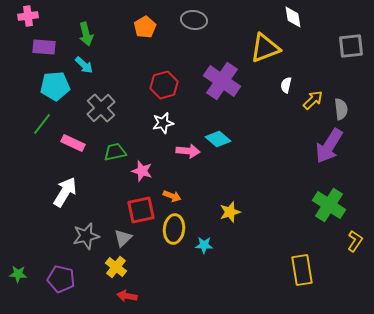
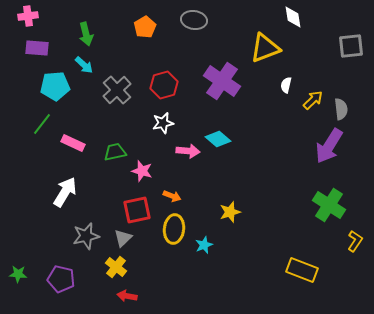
purple rectangle: moved 7 px left, 1 px down
gray cross: moved 16 px right, 18 px up
red square: moved 4 px left
cyan star: rotated 24 degrees counterclockwise
yellow rectangle: rotated 60 degrees counterclockwise
